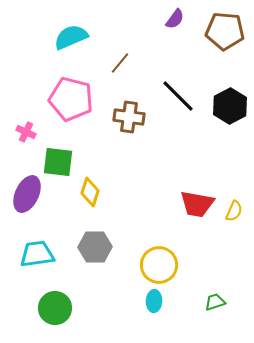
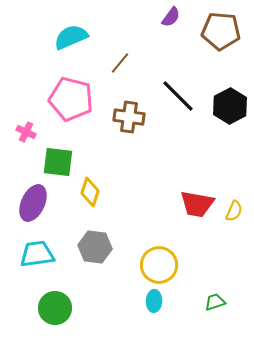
purple semicircle: moved 4 px left, 2 px up
brown pentagon: moved 4 px left
purple ellipse: moved 6 px right, 9 px down
gray hexagon: rotated 8 degrees clockwise
